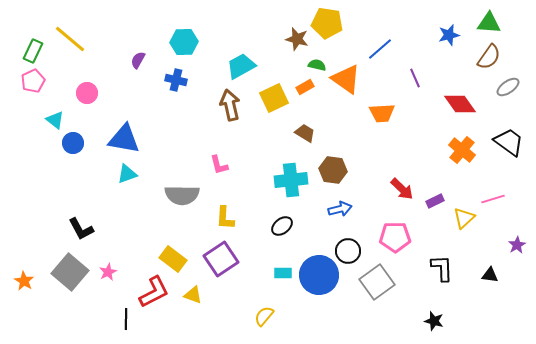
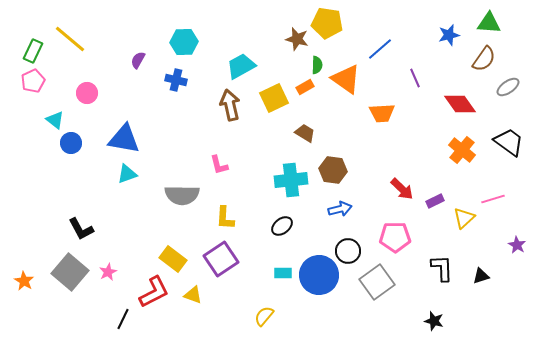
brown semicircle at (489, 57): moved 5 px left, 2 px down
green semicircle at (317, 65): rotated 78 degrees clockwise
blue circle at (73, 143): moved 2 px left
purple star at (517, 245): rotated 12 degrees counterclockwise
black triangle at (490, 275): moved 9 px left, 1 px down; rotated 24 degrees counterclockwise
black line at (126, 319): moved 3 px left; rotated 25 degrees clockwise
